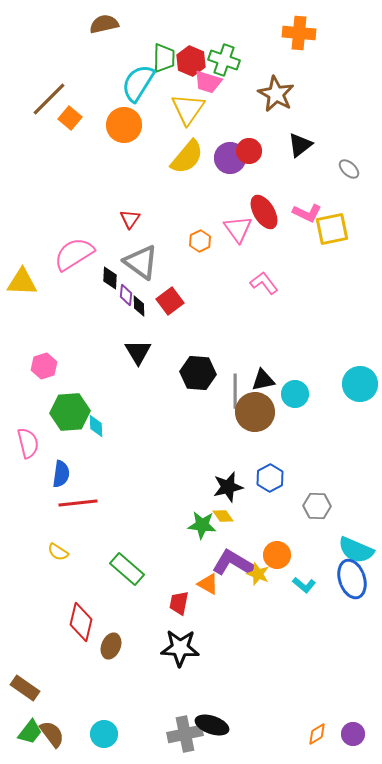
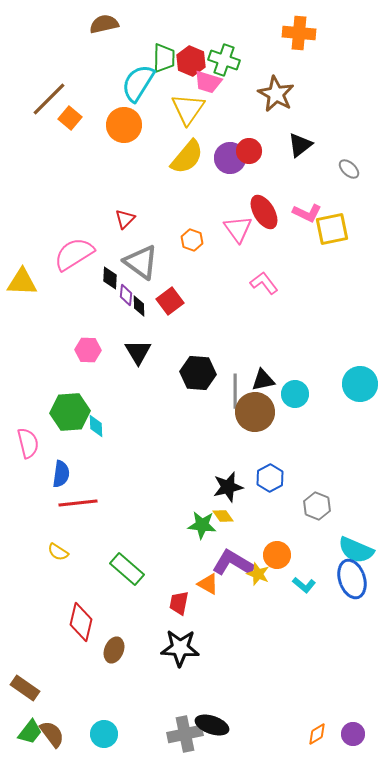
red triangle at (130, 219): moved 5 px left; rotated 10 degrees clockwise
orange hexagon at (200, 241): moved 8 px left, 1 px up; rotated 15 degrees counterclockwise
pink hexagon at (44, 366): moved 44 px right, 16 px up; rotated 20 degrees clockwise
gray hexagon at (317, 506): rotated 20 degrees clockwise
brown ellipse at (111, 646): moved 3 px right, 4 px down
